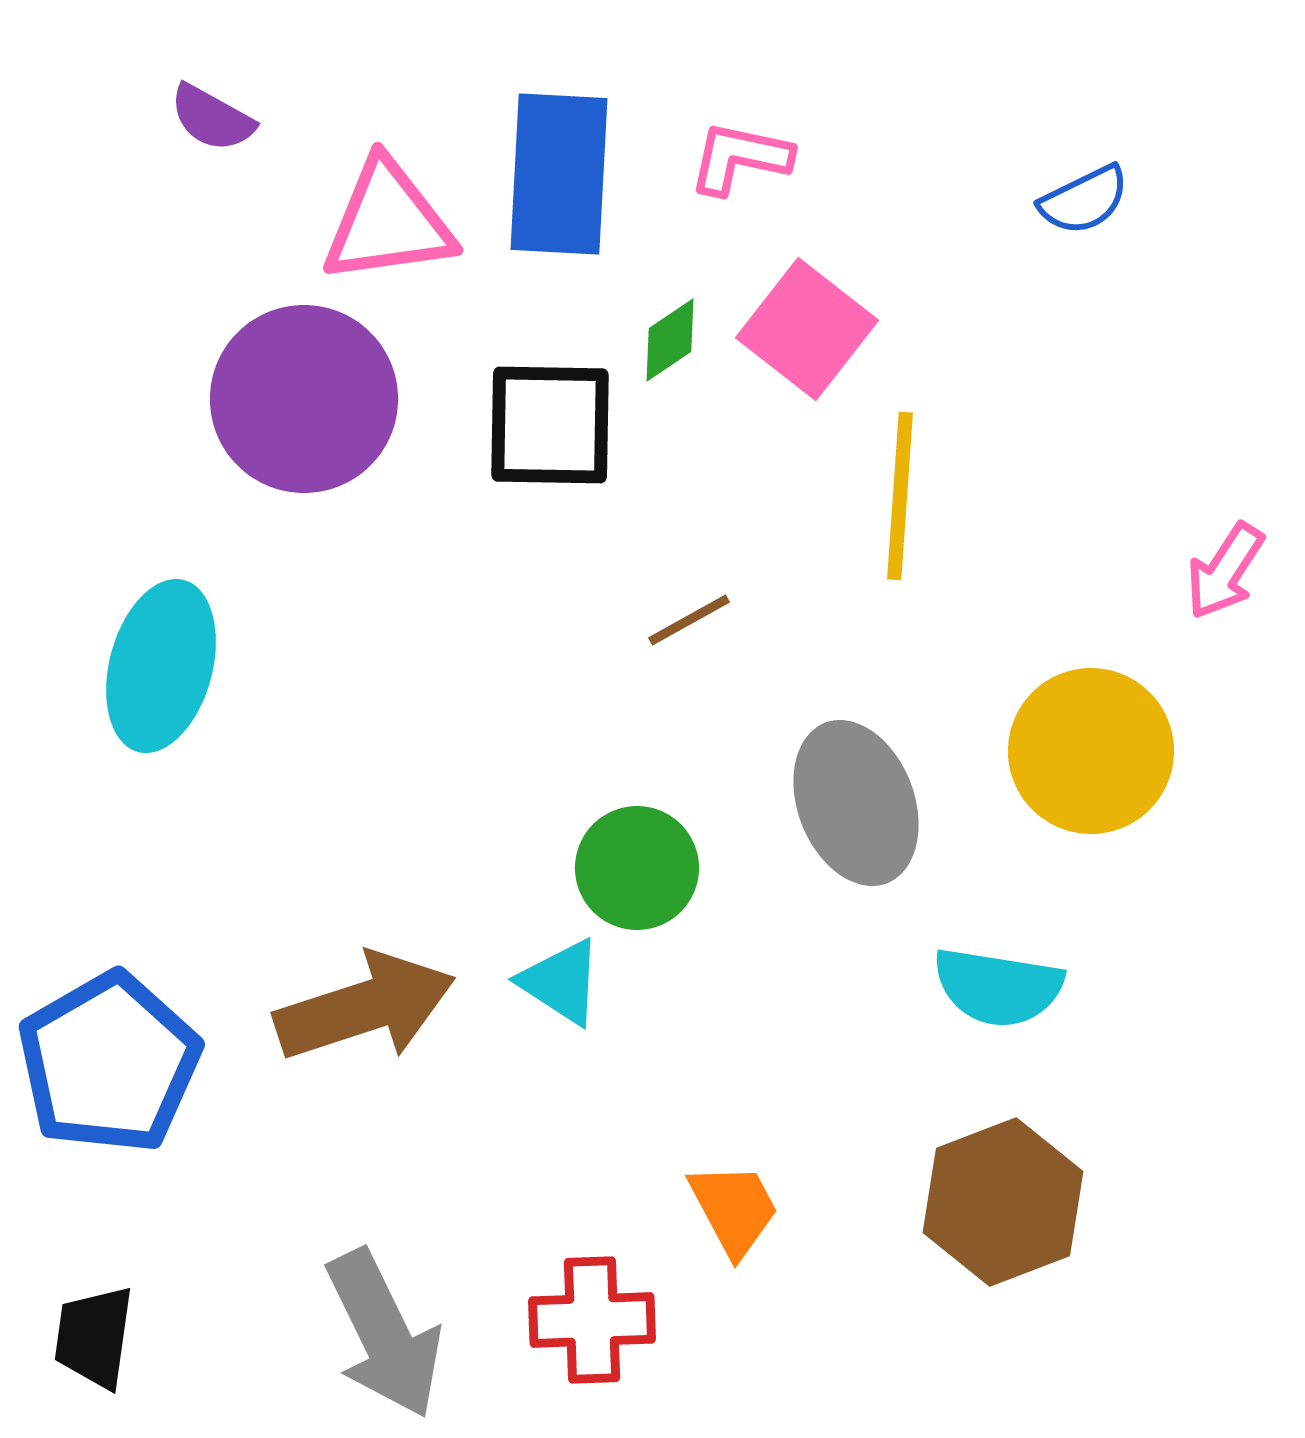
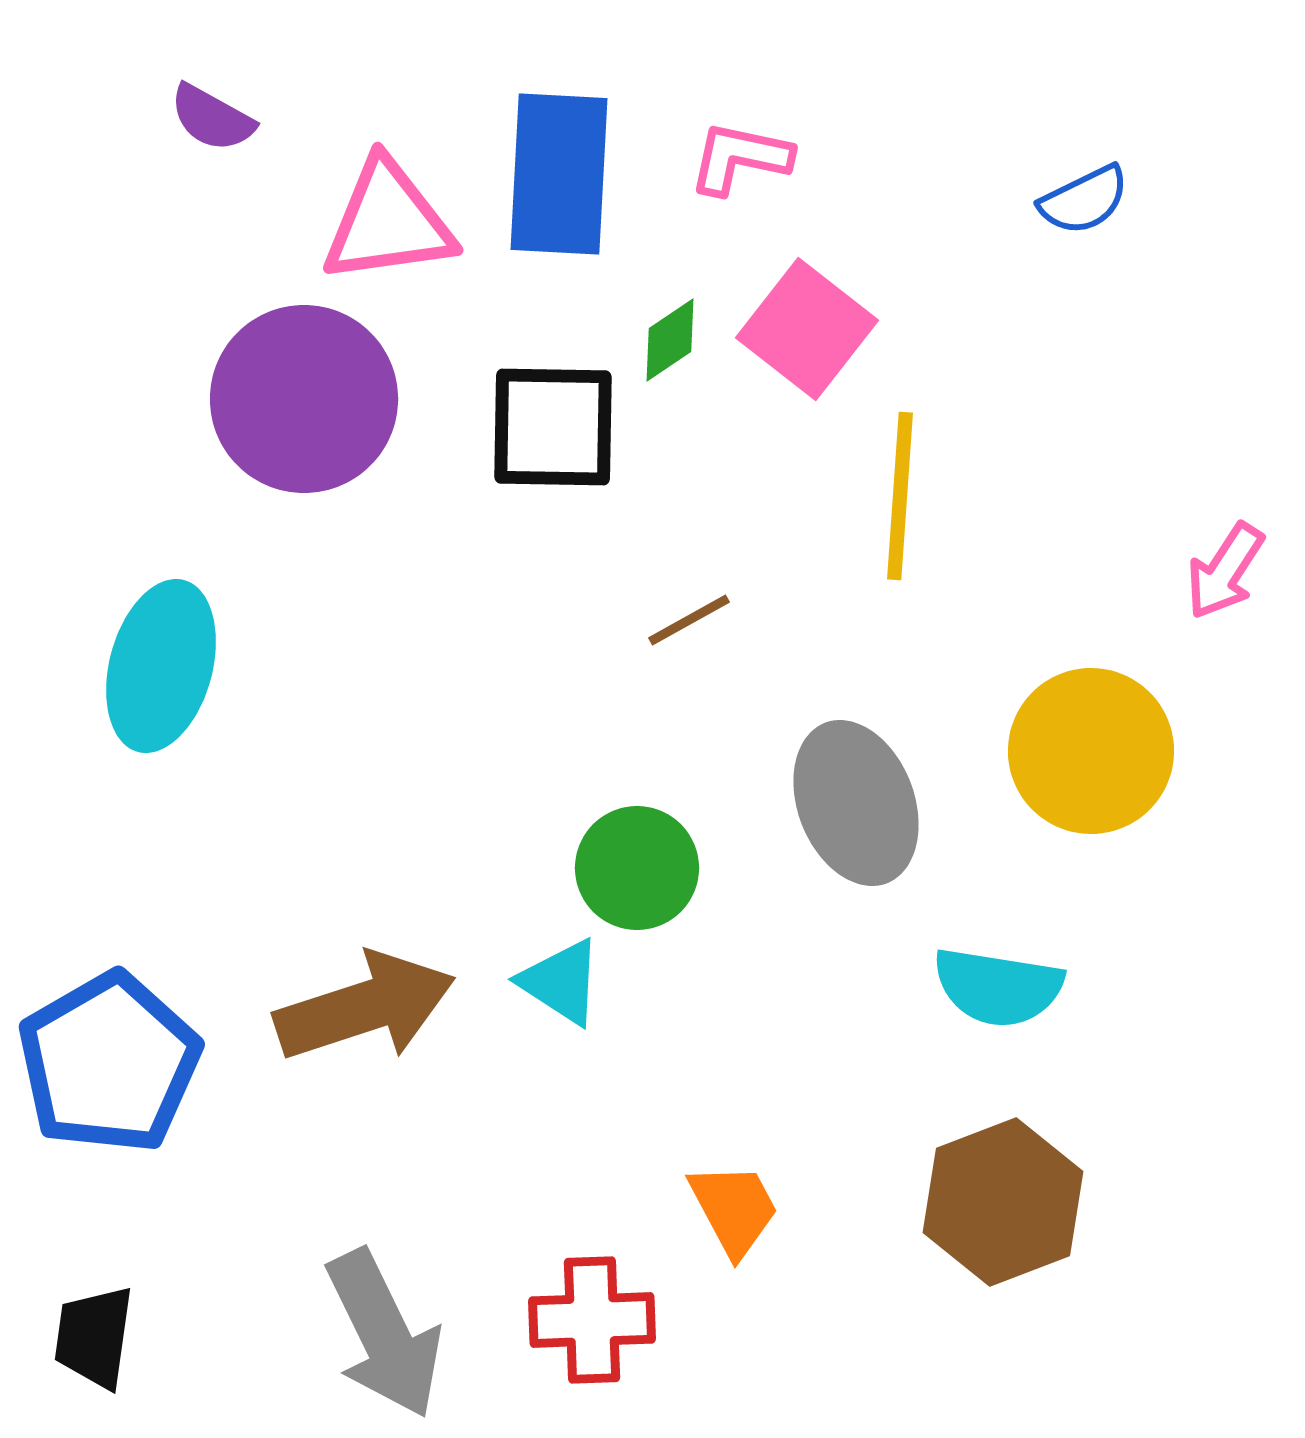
black square: moved 3 px right, 2 px down
